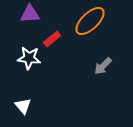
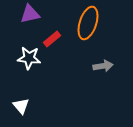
purple triangle: rotated 10 degrees counterclockwise
orange ellipse: moved 2 px left, 2 px down; rotated 28 degrees counterclockwise
gray arrow: rotated 144 degrees counterclockwise
white triangle: moved 2 px left
